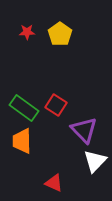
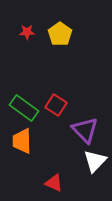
purple triangle: moved 1 px right
